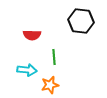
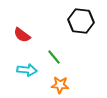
red semicircle: moved 10 px left; rotated 36 degrees clockwise
green line: rotated 35 degrees counterclockwise
orange star: moved 10 px right; rotated 18 degrees clockwise
